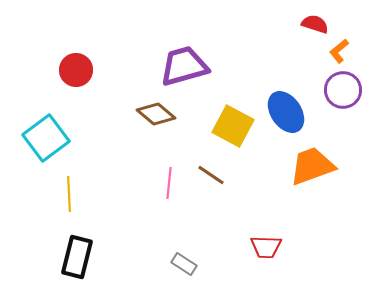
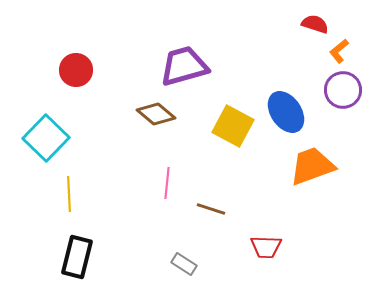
cyan square: rotated 9 degrees counterclockwise
brown line: moved 34 px down; rotated 16 degrees counterclockwise
pink line: moved 2 px left
